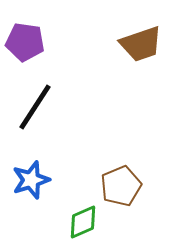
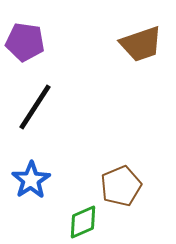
blue star: rotated 15 degrees counterclockwise
